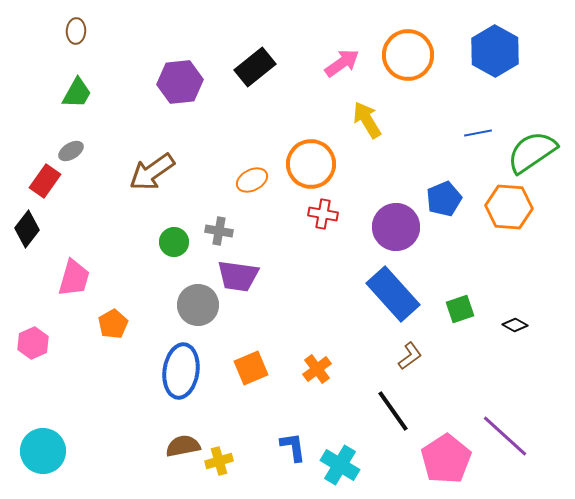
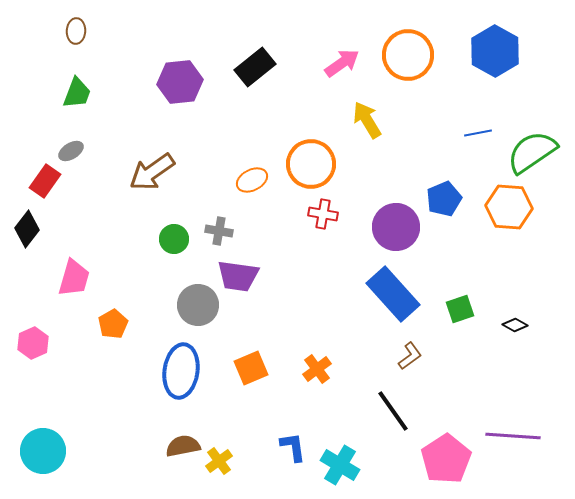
green trapezoid at (77, 93): rotated 8 degrees counterclockwise
green circle at (174, 242): moved 3 px up
purple line at (505, 436): moved 8 px right; rotated 38 degrees counterclockwise
yellow cross at (219, 461): rotated 20 degrees counterclockwise
